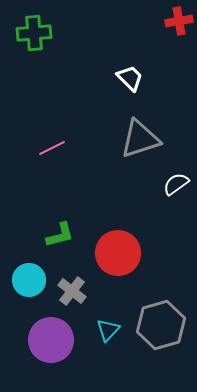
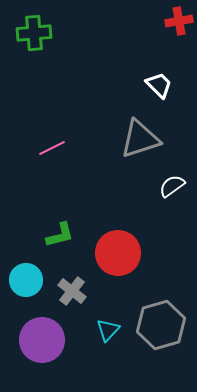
white trapezoid: moved 29 px right, 7 px down
white semicircle: moved 4 px left, 2 px down
cyan circle: moved 3 px left
purple circle: moved 9 px left
